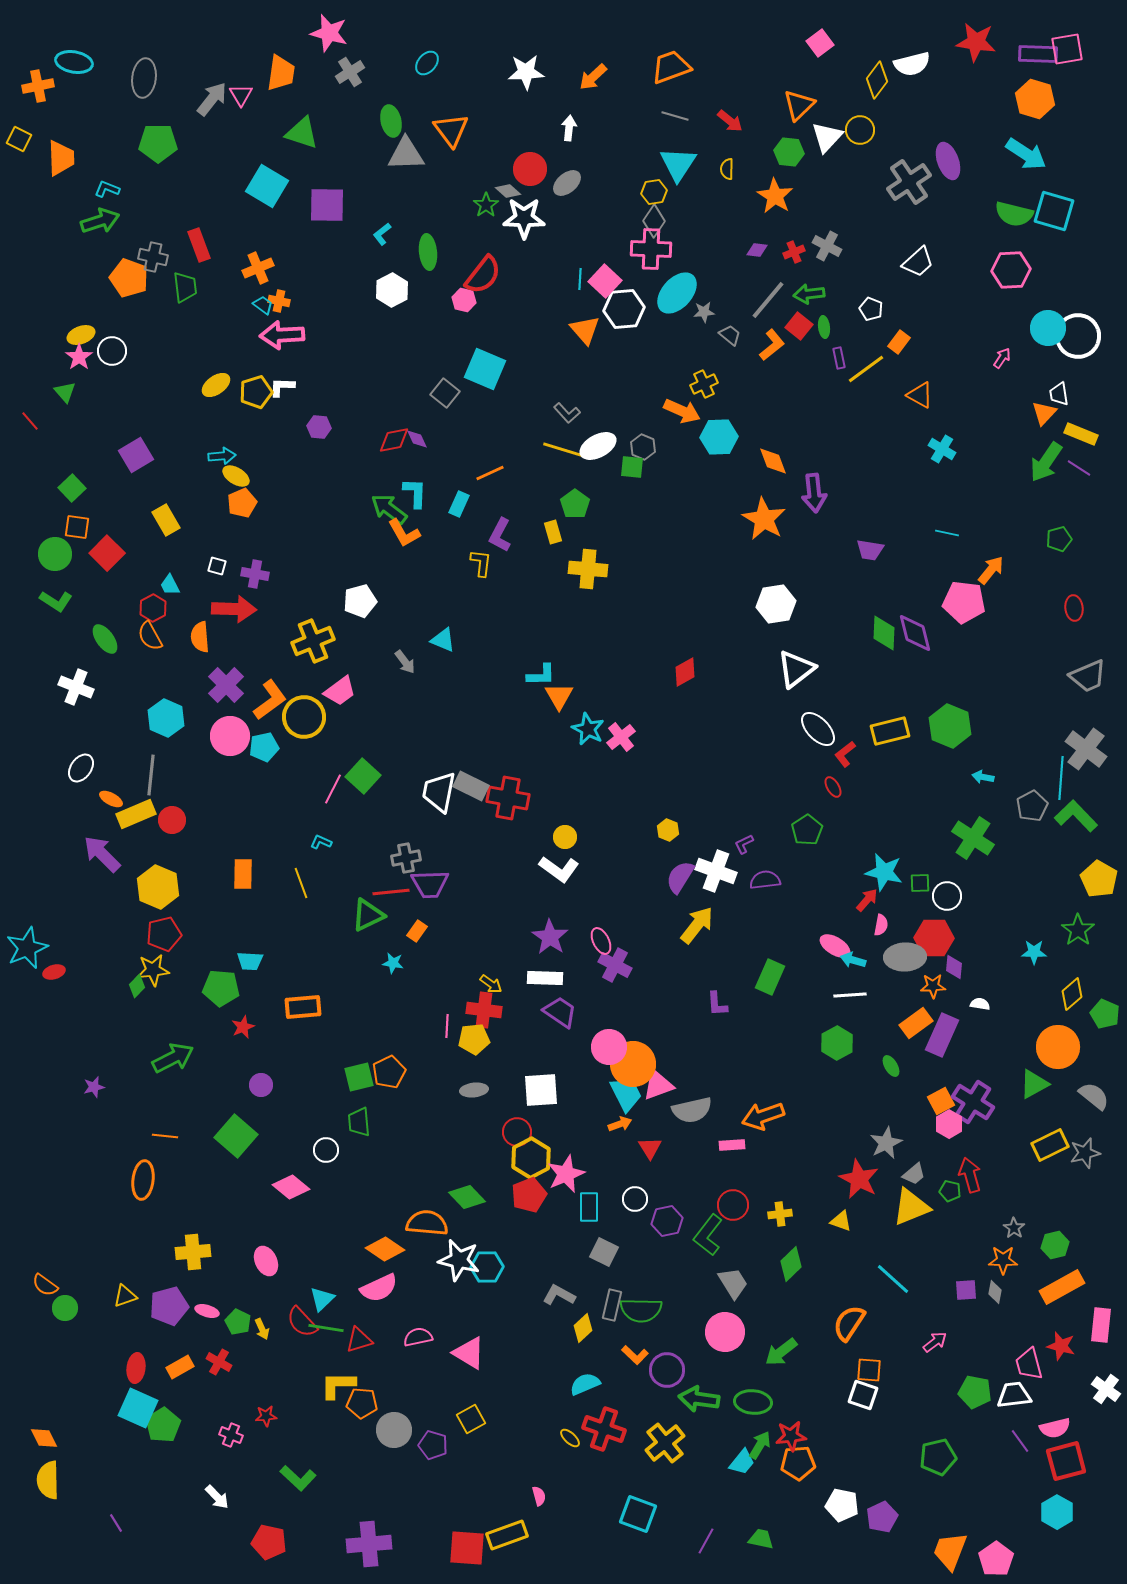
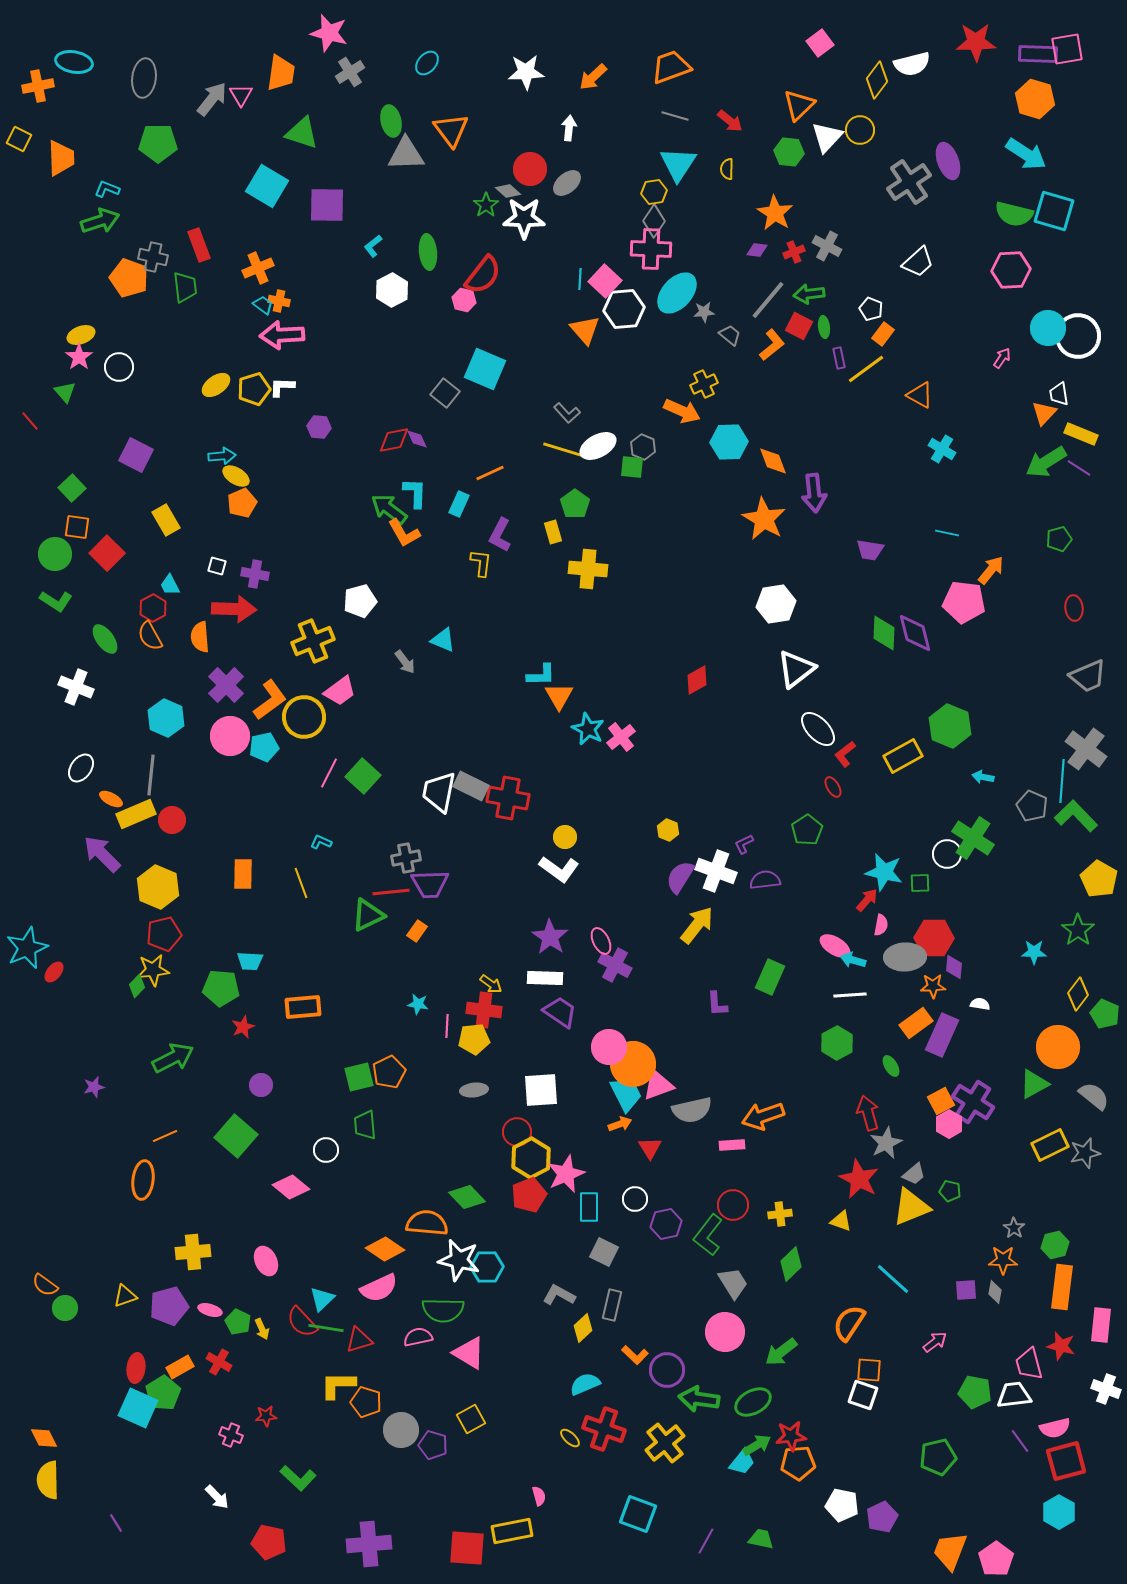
red star at (976, 42): rotated 9 degrees counterclockwise
orange star at (775, 196): moved 17 px down
cyan L-shape at (382, 234): moved 9 px left, 12 px down
red square at (799, 326): rotated 12 degrees counterclockwise
orange rectangle at (899, 342): moved 16 px left, 8 px up
white circle at (112, 351): moved 7 px right, 16 px down
yellow pentagon at (256, 392): moved 2 px left, 3 px up
cyan hexagon at (719, 437): moved 10 px right, 5 px down
purple square at (136, 455): rotated 32 degrees counterclockwise
green arrow at (1046, 462): rotated 24 degrees clockwise
red diamond at (685, 672): moved 12 px right, 8 px down
yellow rectangle at (890, 731): moved 13 px right, 25 px down; rotated 15 degrees counterclockwise
cyan line at (1061, 778): moved 1 px right, 3 px down
pink line at (333, 789): moved 4 px left, 16 px up
gray pentagon at (1032, 806): rotated 20 degrees counterclockwise
white circle at (947, 896): moved 42 px up
cyan star at (393, 963): moved 25 px right, 41 px down
red ellipse at (54, 972): rotated 35 degrees counterclockwise
yellow diamond at (1072, 994): moved 6 px right; rotated 12 degrees counterclockwise
green trapezoid at (359, 1122): moved 6 px right, 3 px down
orange line at (165, 1136): rotated 30 degrees counterclockwise
red arrow at (970, 1175): moved 102 px left, 62 px up
purple hexagon at (667, 1221): moved 1 px left, 3 px down
orange rectangle at (1062, 1287): rotated 54 degrees counterclockwise
green semicircle at (641, 1310): moved 198 px left
pink ellipse at (207, 1311): moved 3 px right, 1 px up
white cross at (1106, 1389): rotated 16 degrees counterclockwise
green ellipse at (753, 1402): rotated 33 degrees counterclockwise
orange pentagon at (362, 1403): moved 4 px right, 1 px up; rotated 12 degrees clockwise
green pentagon at (163, 1425): moved 32 px up
gray circle at (394, 1430): moved 7 px right
green arrow at (760, 1445): moved 3 px left; rotated 28 degrees clockwise
cyan hexagon at (1057, 1512): moved 2 px right
yellow rectangle at (507, 1535): moved 5 px right, 4 px up; rotated 9 degrees clockwise
